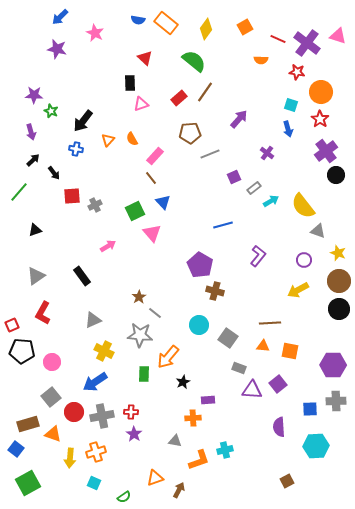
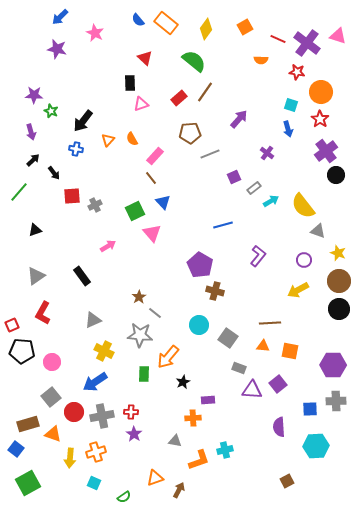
blue semicircle at (138, 20): rotated 40 degrees clockwise
